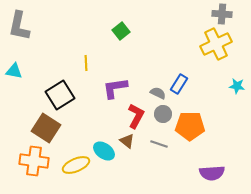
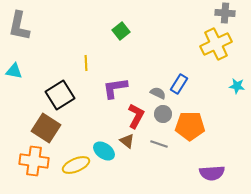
gray cross: moved 3 px right, 1 px up
